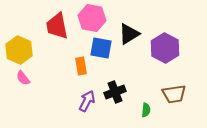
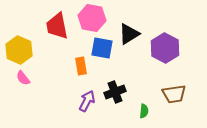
blue square: moved 1 px right
green semicircle: moved 2 px left, 1 px down
